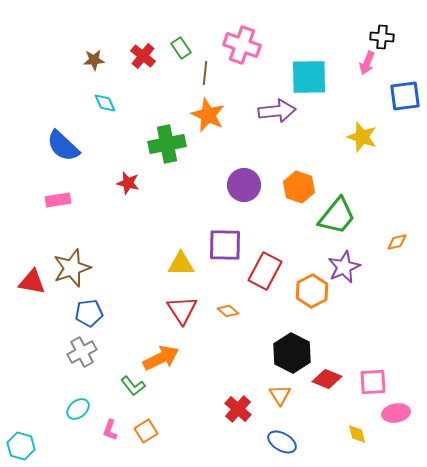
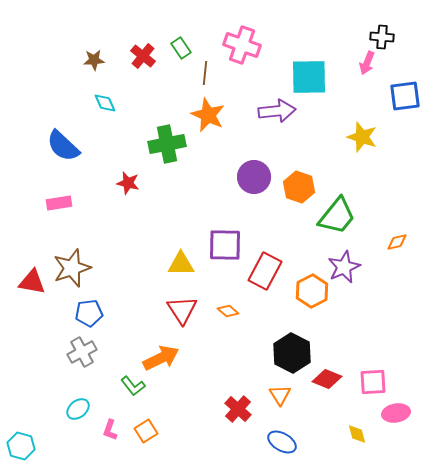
purple circle at (244, 185): moved 10 px right, 8 px up
pink rectangle at (58, 200): moved 1 px right, 3 px down
